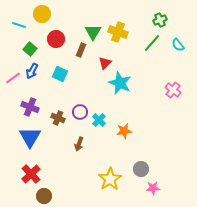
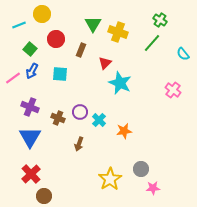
green cross: rotated 32 degrees counterclockwise
cyan line: rotated 40 degrees counterclockwise
green triangle: moved 8 px up
cyan semicircle: moved 5 px right, 9 px down
cyan square: rotated 21 degrees counterclockwise
